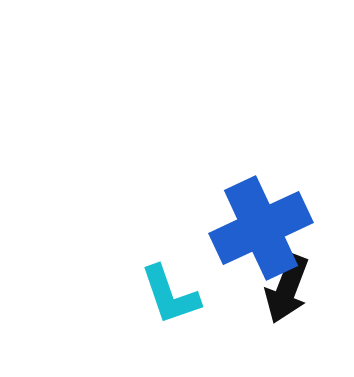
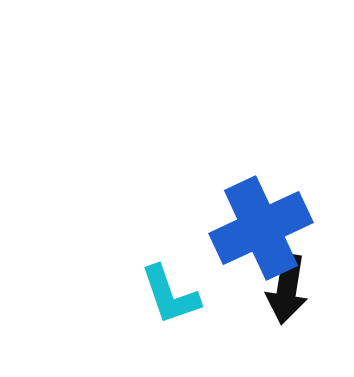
black arrow: rotated 12 degrees counterclockwise
